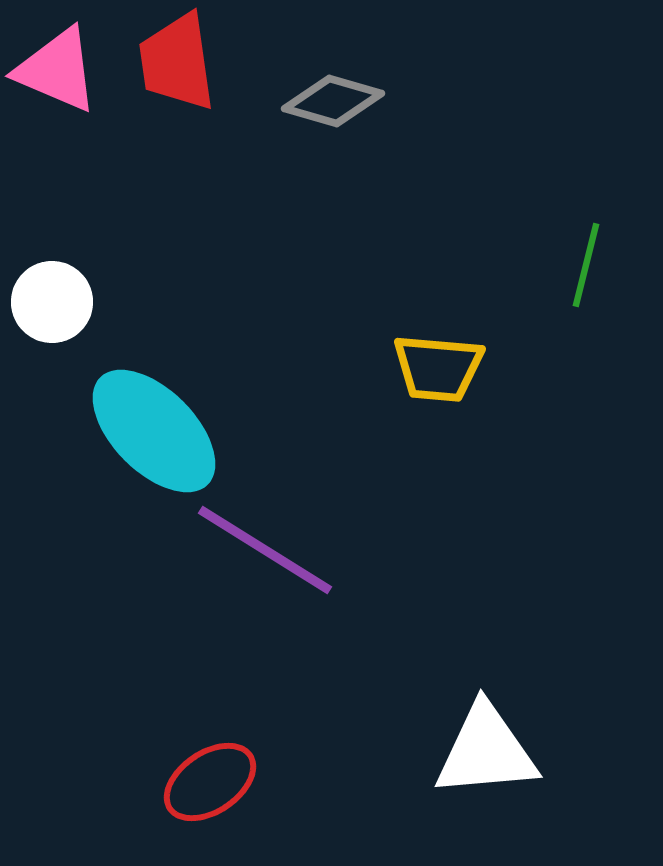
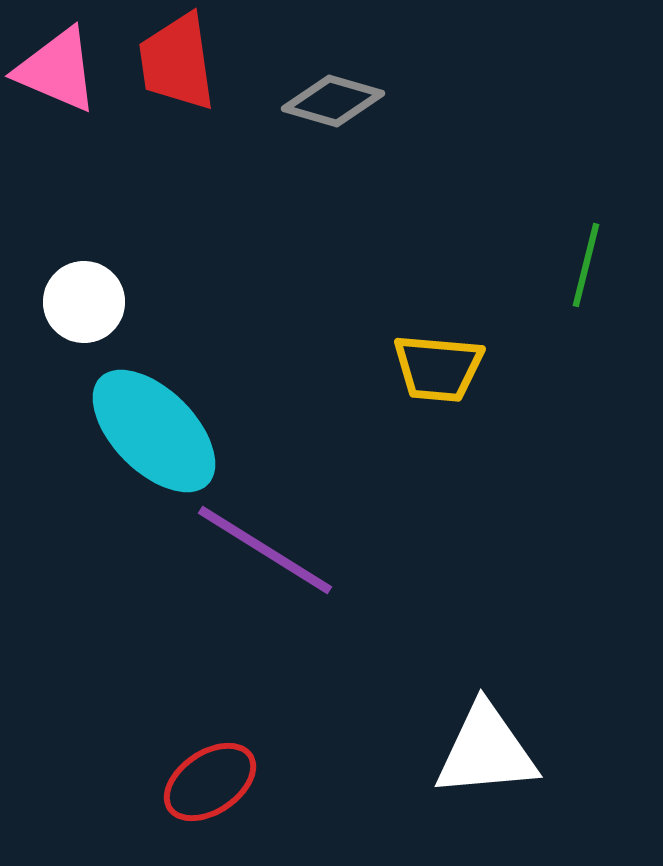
white circle: moved 32 px right
